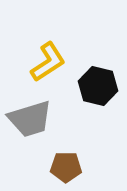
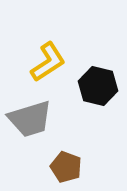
brown pentagon: rotated 20 degrees clockwise
